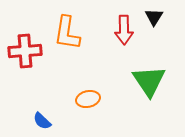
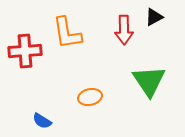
black triangle: rotated 30 degrees clockwise
orange L-shape: rotated 18 degrees counterclockwise
orange ellipse: moved 2 px right, 2 px up
blue semicircle: rotated 12 degrees counterclockwise
